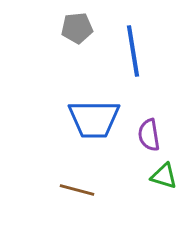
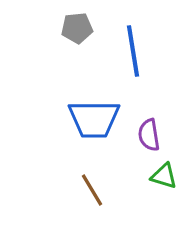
brown line: moved 15 px right; rotated 44 degrees clockwise
